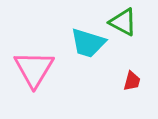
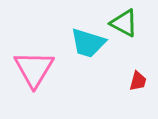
green triangle: moved 1 px right, 1 px down
red trapezoid: moved 6 px right
